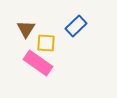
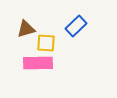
brown triangle: rotated 42 degrees clockwise
pink rectangle: rotated 36 degrees counterclockwise
